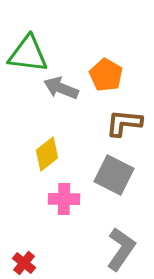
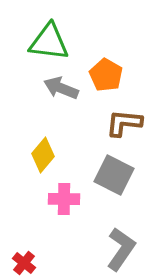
green triangle: moved 21 px right, 12 px up
yellow diamond: moved 4 px left, 1 px down; rotated 12 degrees counterclockwise
